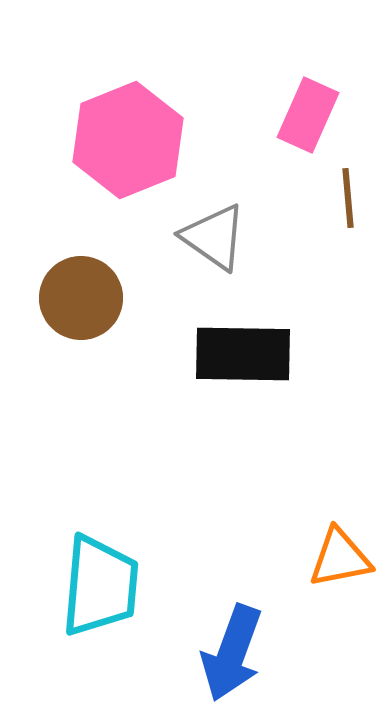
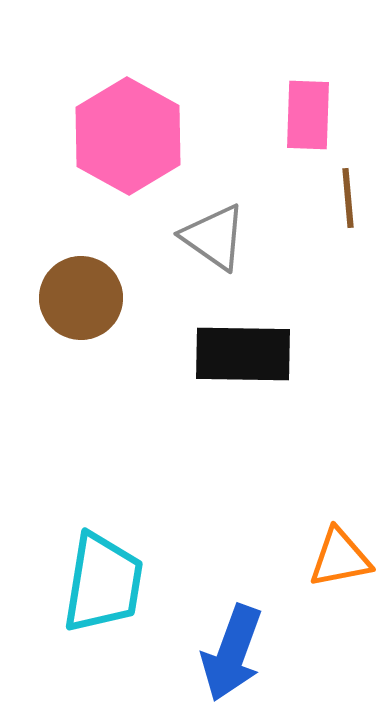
pink rectangle: rotated 22 degrees counterclockwise
pink hexagon: moved 4 px up; rotated 9 degrees counterclockwise
cyan trapezoid: moved 3 px right, 3 px up; rotated 4 degrees clockwise
